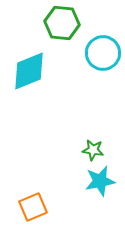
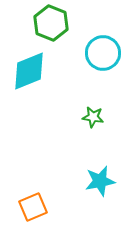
green hexagon: moved 11 px left; rotated 16 degrees clockwise
green star: moved 33 px up
